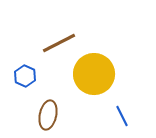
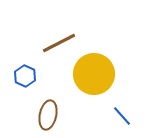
blue line: rotated 15 degrees counterclockwise
